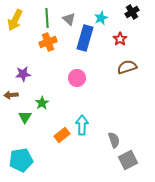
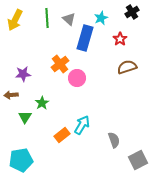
orange cross: moved 12 px right, 22 px down; rotated 18 degrees counterclockwise
cyan arrow: rotated 30 degrees clockwise
gray square: moved 10 px right
